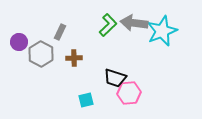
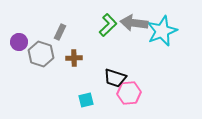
gray hexagon: rotated 10 degrees counterclockwise
